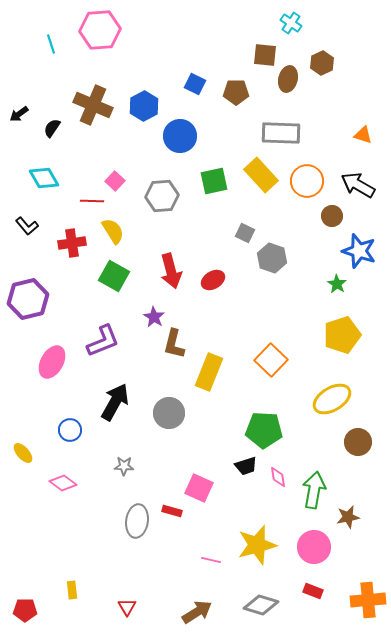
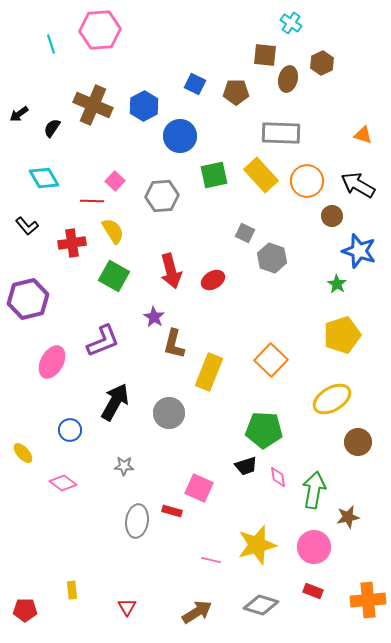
green square at (214, 181): moved 6 px up
